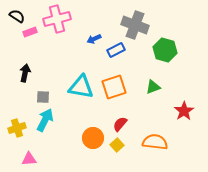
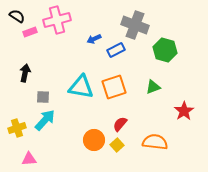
pink cross: moved 1 px down
cyan arrow: rotated 15 degrees clockwise
orange circle: moved 1 px right, 2 px down
